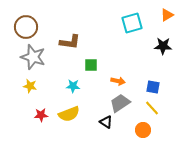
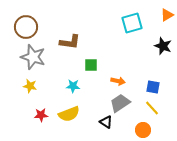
black star: rotated 18 degrees clockwise
